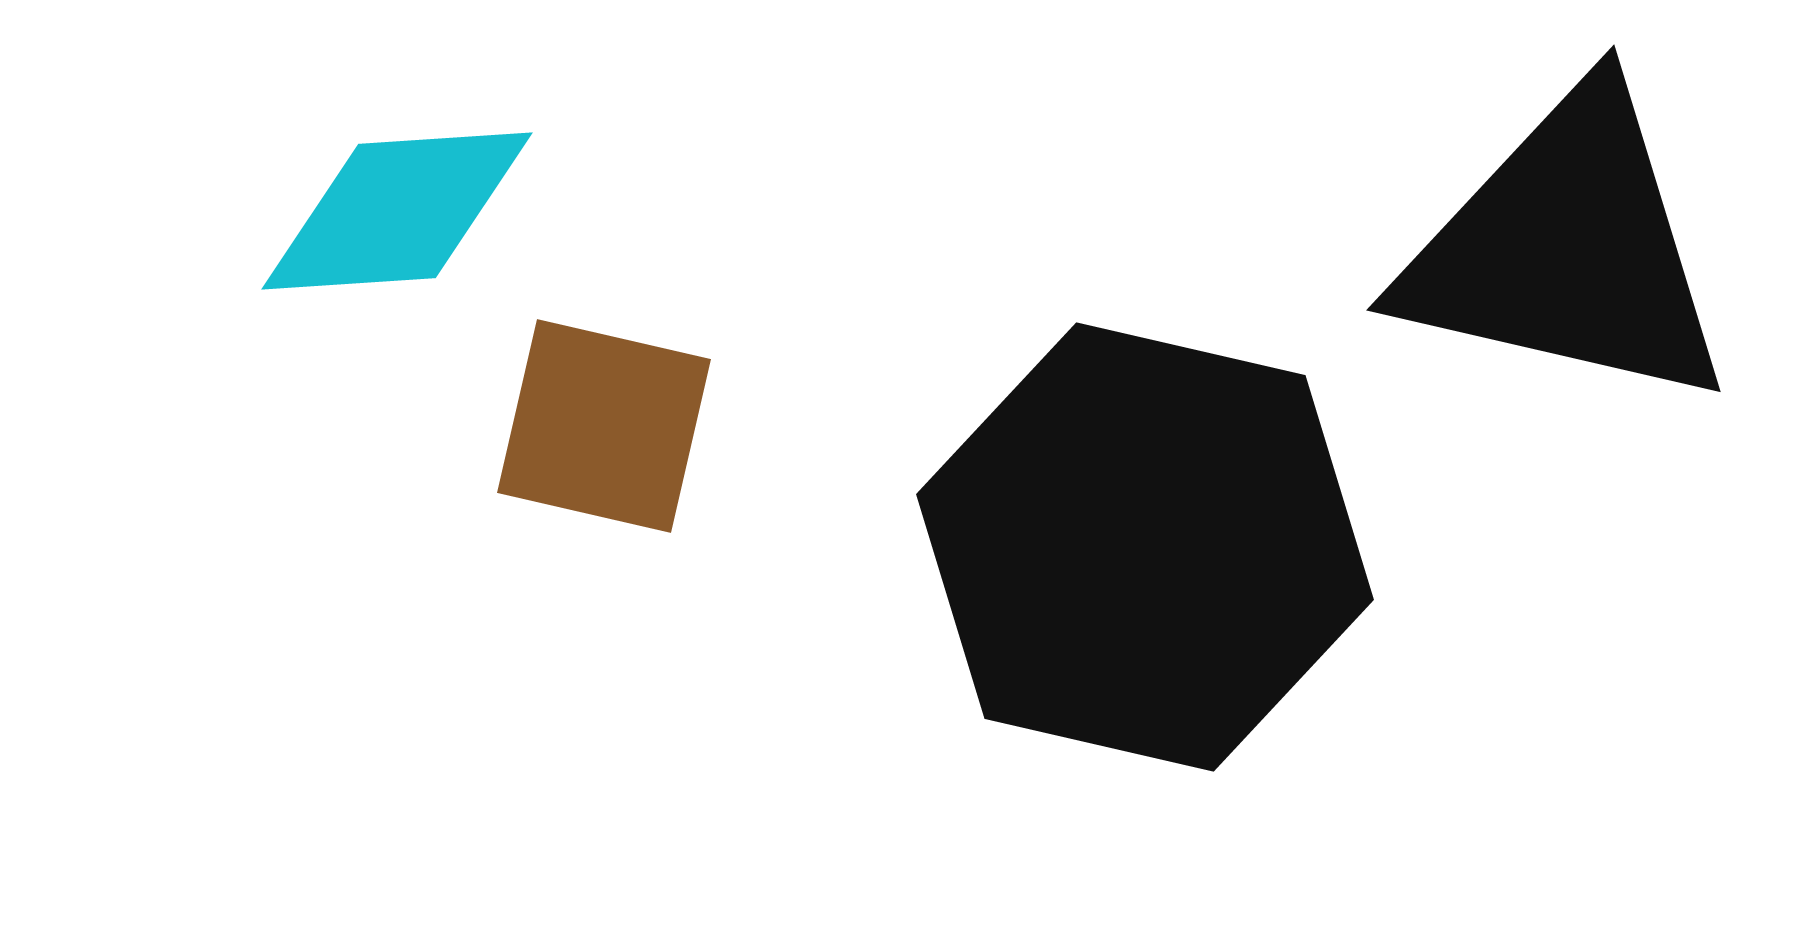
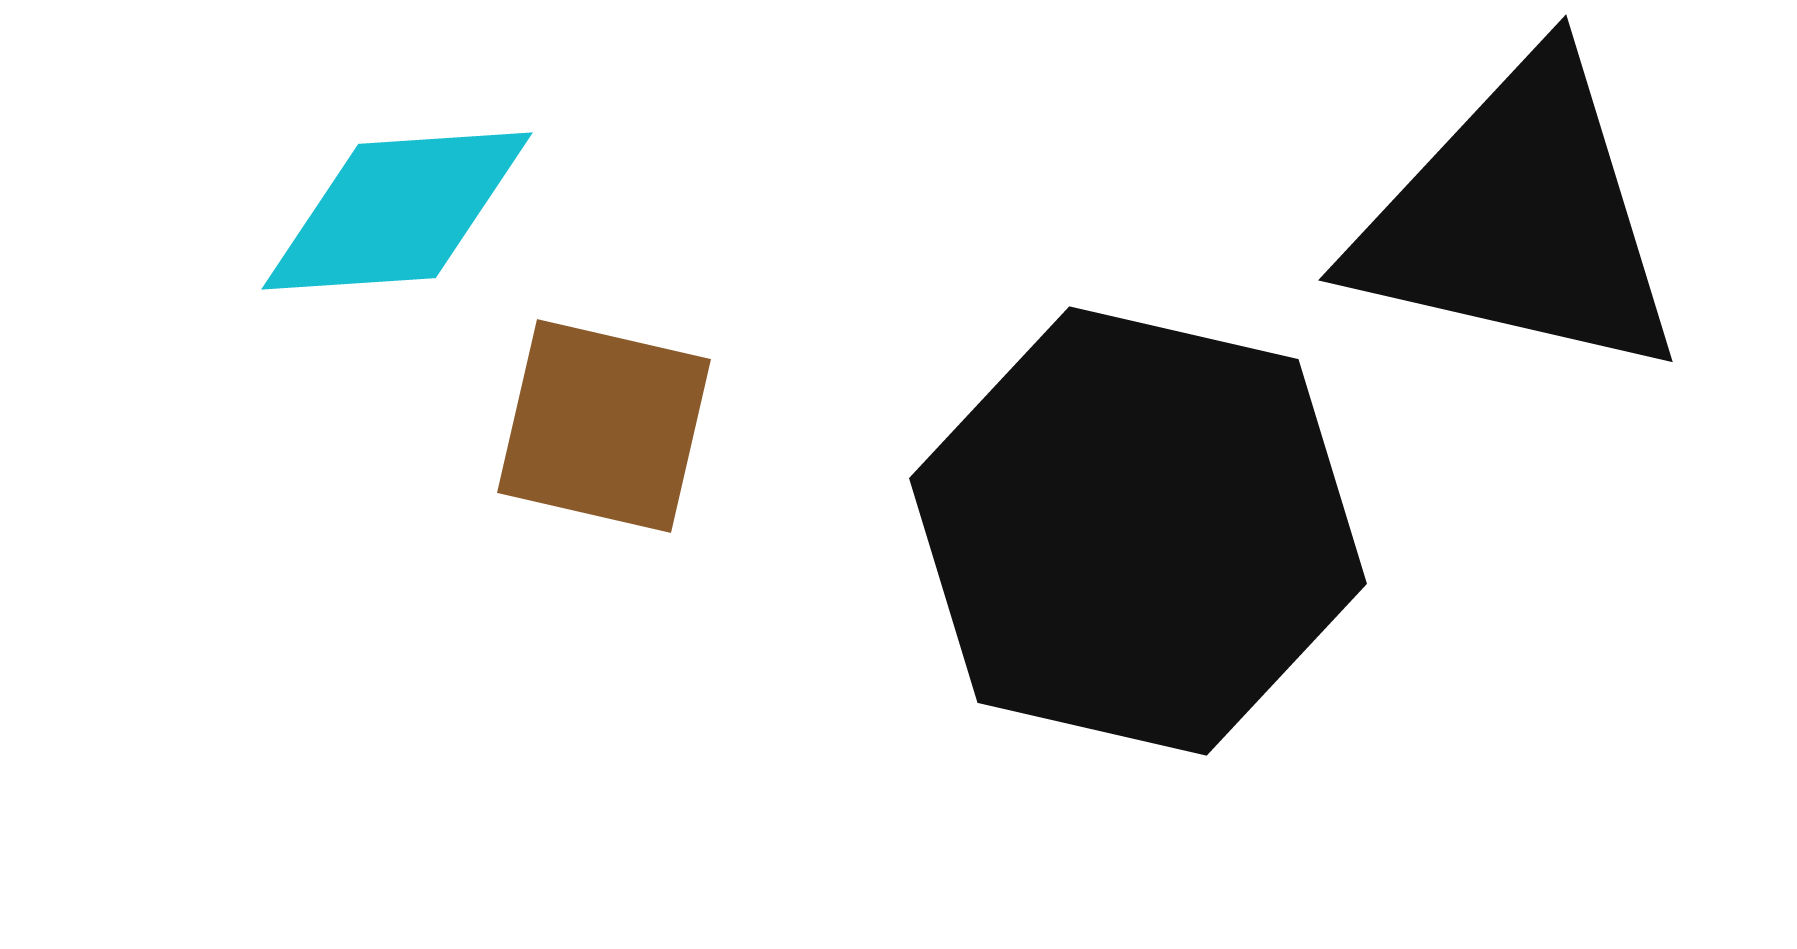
black triangle: moved 48 px left, 30 px up
black hexagon: moved 7 px left, 16 px up
